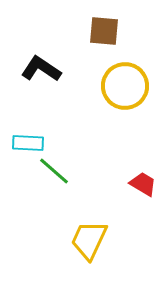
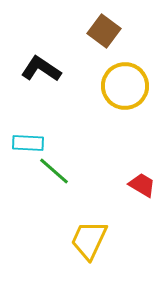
brown square: rotated 32 degrees clockwise
red trapezoid: moved 1 px left, 1 px down
